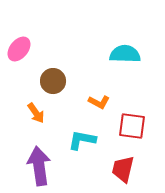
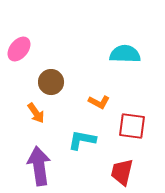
brown circle: moved 2 px left, 1 px down
red trapezoid: moved 1 px left, 3 px down
